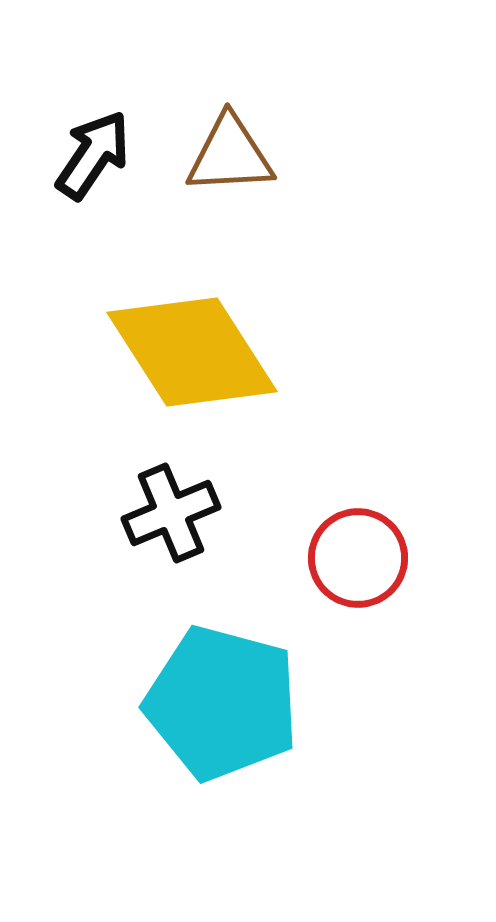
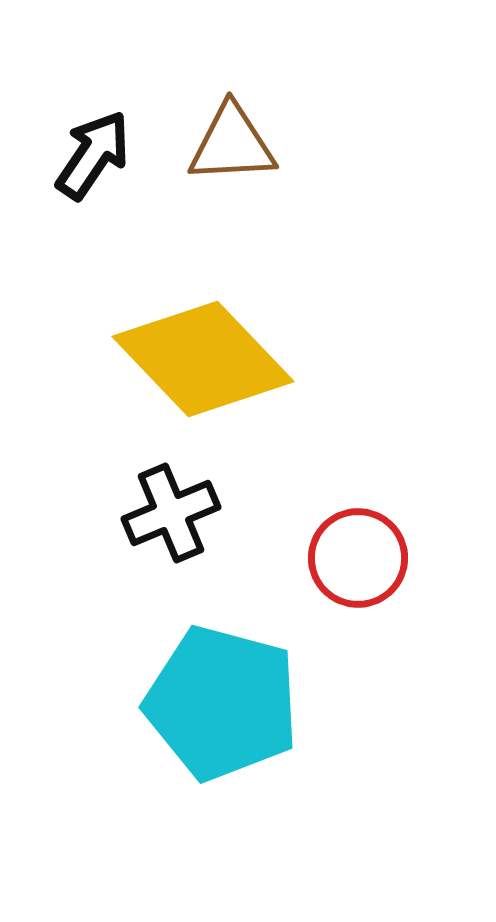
brown triangle: moved 2 px right, 11 px up
yellow diamond: moved 11 px right, 7 px down; rotated 11 degrees counterclockwise
